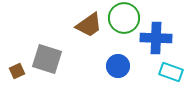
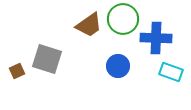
green circle: moved 1 px left, 1 px down
